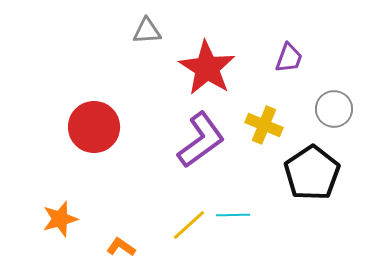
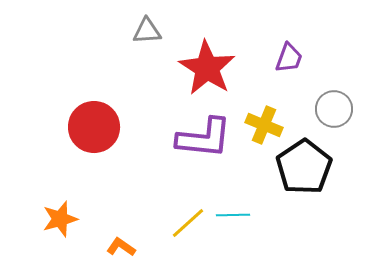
purple L-shape: moved 3 px right, 2 px up; rotated 42 degrees clockwise
black pentagon: moved 8 px left, 6 px up
yellow line: moved 1 px left, 2 px up
